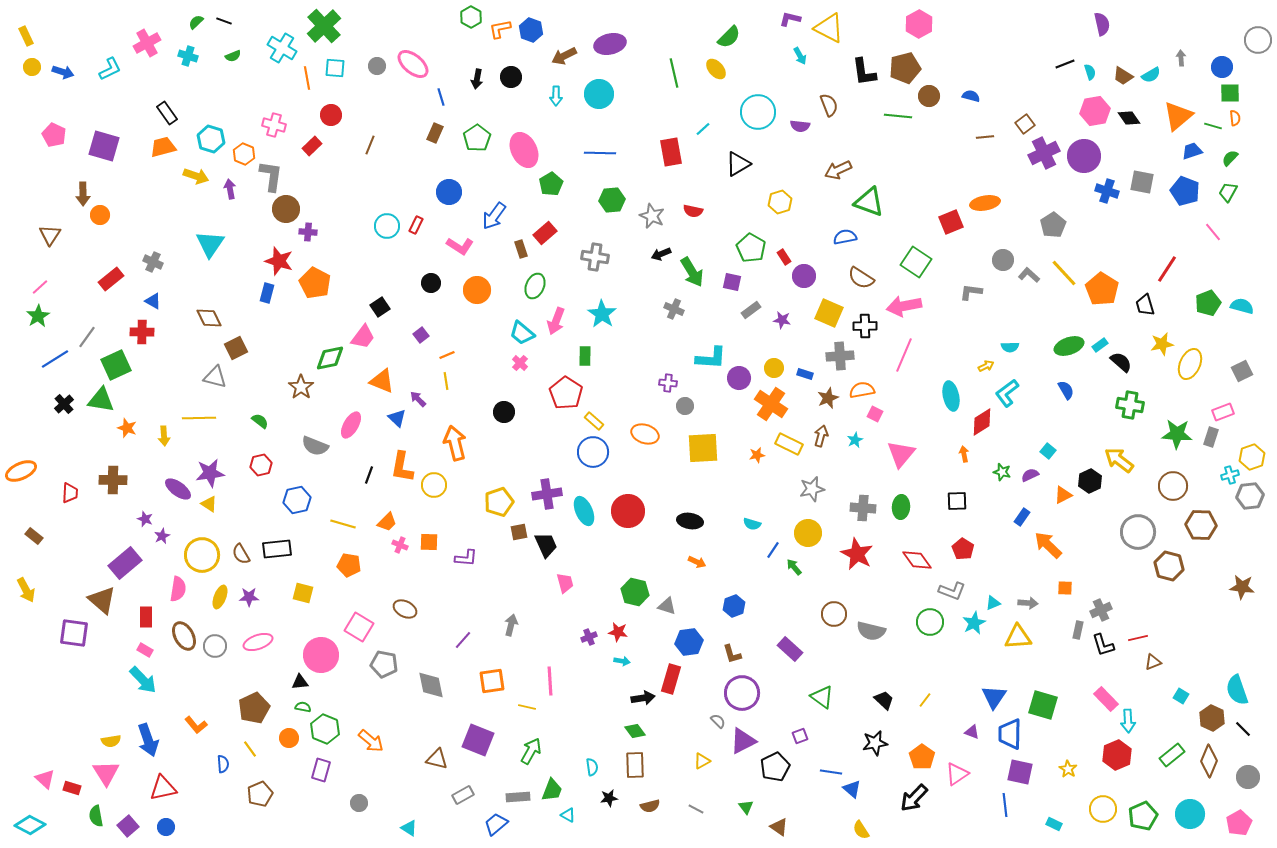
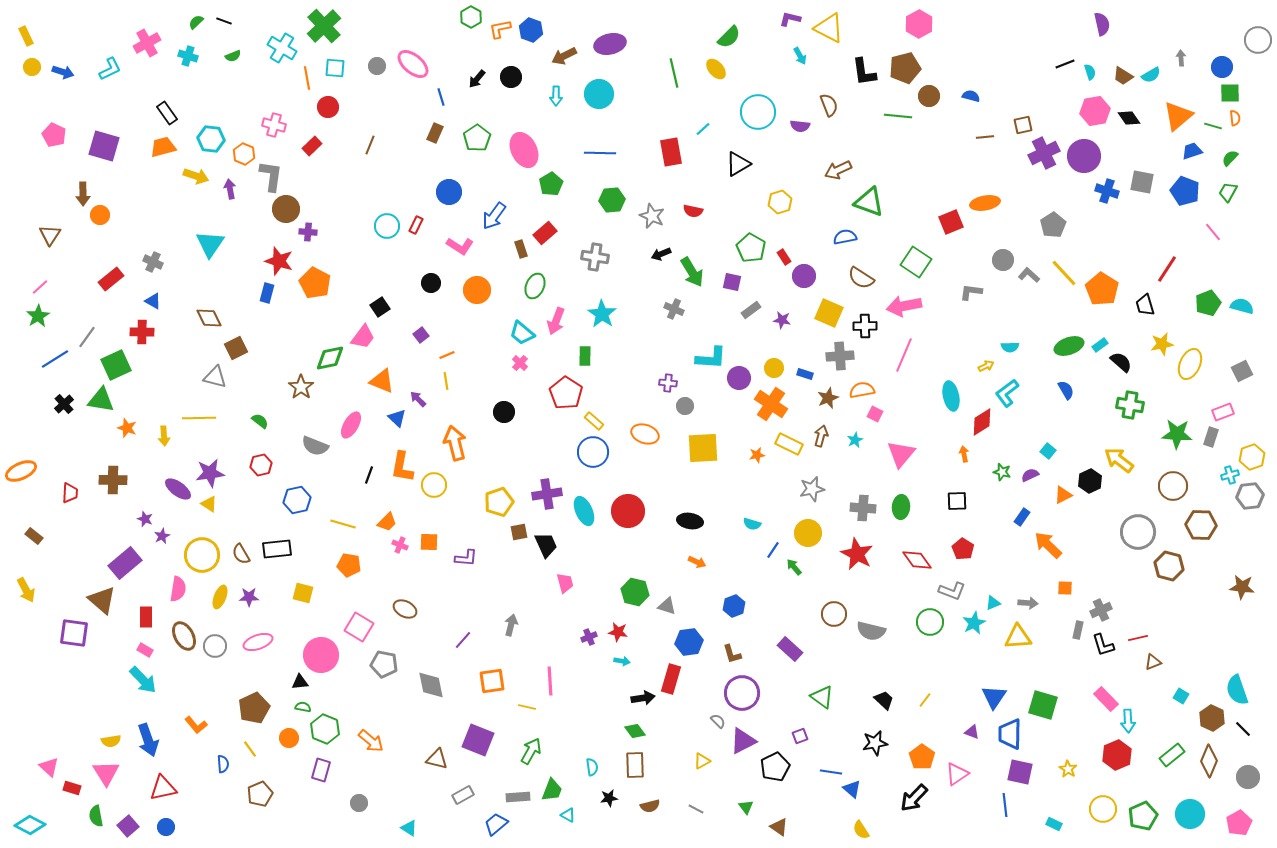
black arrow at (477, 79): rotated 30 degrees clockwise
red circle at (331, 115): moved 3 px left, 8 px up
brown square at (1025, 124): moved 2 px left, 1 px down; rotated 24 degrees clockwise
cyan hexagon at (211, 139): rotated 12 degrees counterclockwise
pink triangle at (45, 779): moved 4 px right, 12 px up
